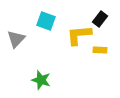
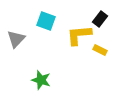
yellow rectangle: rotated 24 degrees clockwise
